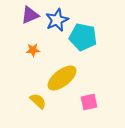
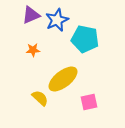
purple triangle: moved 1 px right
cyan pentagon: moved 2 px right, 2 px down
yellow ellipse: moved 1 px right, 1 px down
yellow semicircle: moved 2 px right, 3 px up
